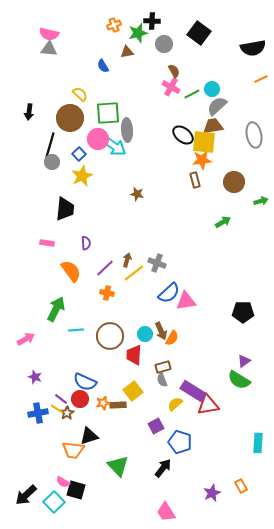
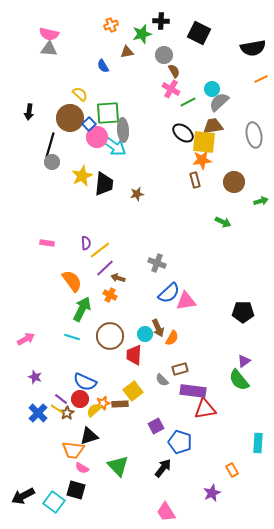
black cross at (152, 21): moved 9 px right
orange cross at (114, 25): moved 3 px left
green star at (138, 33): moved 4 px right, 1 px down
black square at (199, 33): rotated 10 degrees counterclockwise
gray circle at (164, 44): moved 11 px down
pink cross at (171, 87): moved 2 px down
green line at (192, 94): moved 4 px left, 8 px down
gray semicircle at (217, 106): moved 2 px right, 4 px up
gray ellipse at (127, 130): moved 4 px left
black ellipse at (183, 135): moved 2 px up
pink circle at (98, 139): moved 1 px left, 2 px up
blue square at (79, 154): moved 10 px right, 30 px up
brown star at (137, 194): rotated 24 degrees counterclockwise
black trapezoid at (65, 209): moved 39 px right, 25 px up
green arrow at (223, 222): rotated 56 degrees clockwise
brown arrow at (127, 260): moved 9 px left, 18 px down; rotated 88 degrees counterclockwise
orange semicircle at (71, 271): moved 1 px right, 10 px down
yellow line at (134, 273): moved 34 px left, 23 px up
orange cross at (107, 293): moved 3 px right, 2 px down; rotated 16 degrees clockwise
green arrow at (56, 309): moved 26 px right
cyan line at (76, 330): moved 4 px left, 7 px down; rotated 21 degrees clockwise
brown arrow at (161, 331): moved 3 px left, 3 px up
brown rectangle at (163, 367): moved 17 px right, 2 px down
gray semicircle at (162, 380): rotated 24 degrees counterclockwise
green semicircle at (239, 380): rotated 20 degrees clockwise
purple rectangle at (193, 391): rotated 25 degrees counterclockwise
yellow semicircle at (175, 404): moved 81 px left, 6 px down
brown rectangle at (118, 405): moved 2 px right, 1 px up
red triangle at (208, 405): moved 3 px left, 4 px down
blue cross at (38, 413): rotated 36 degrees counterclockwise
pink semicircle at (63, 482): moved 19 px right, 14 px up
orange rectangle at (241, 486): moved 9 px left, 16 px up
black arrow at (26, 495): moved 3 px left, 1 px down; rotated 15 degrees clockwise
cyan square at (54, 502): rotated 10 degrees counterclockwise
